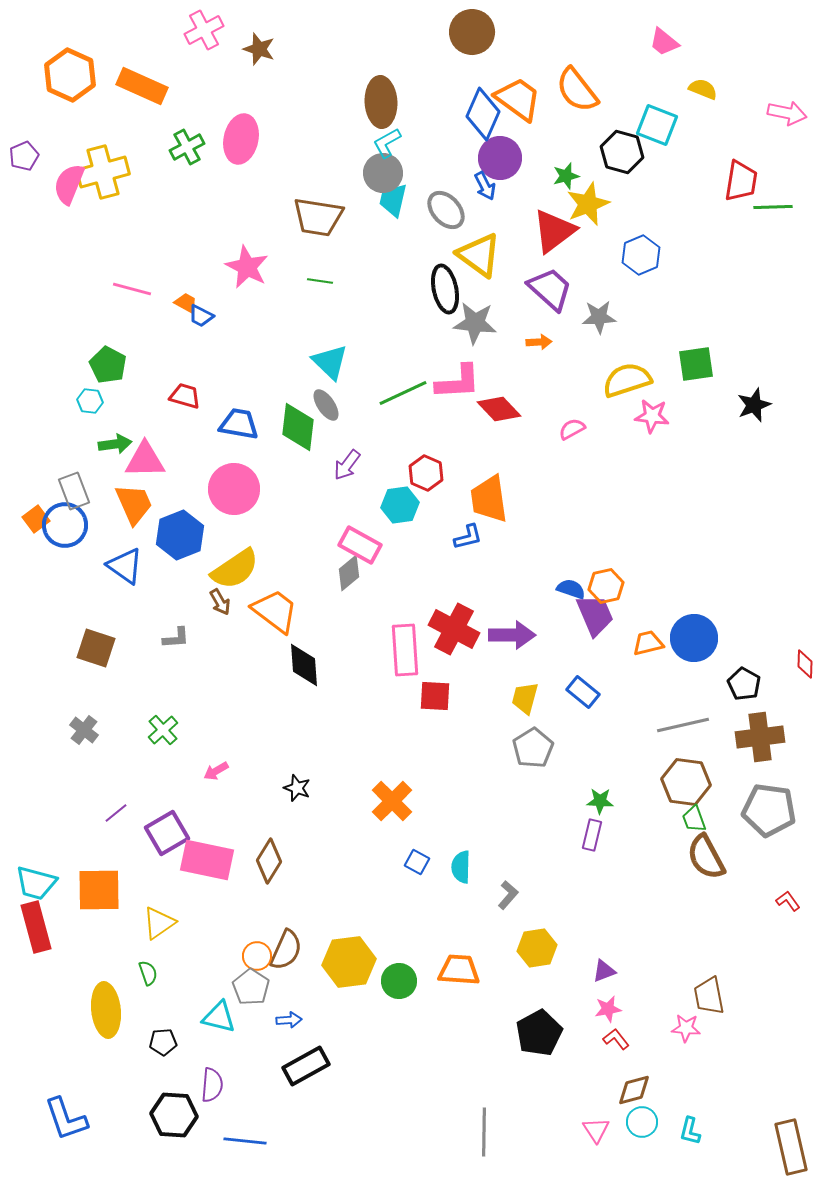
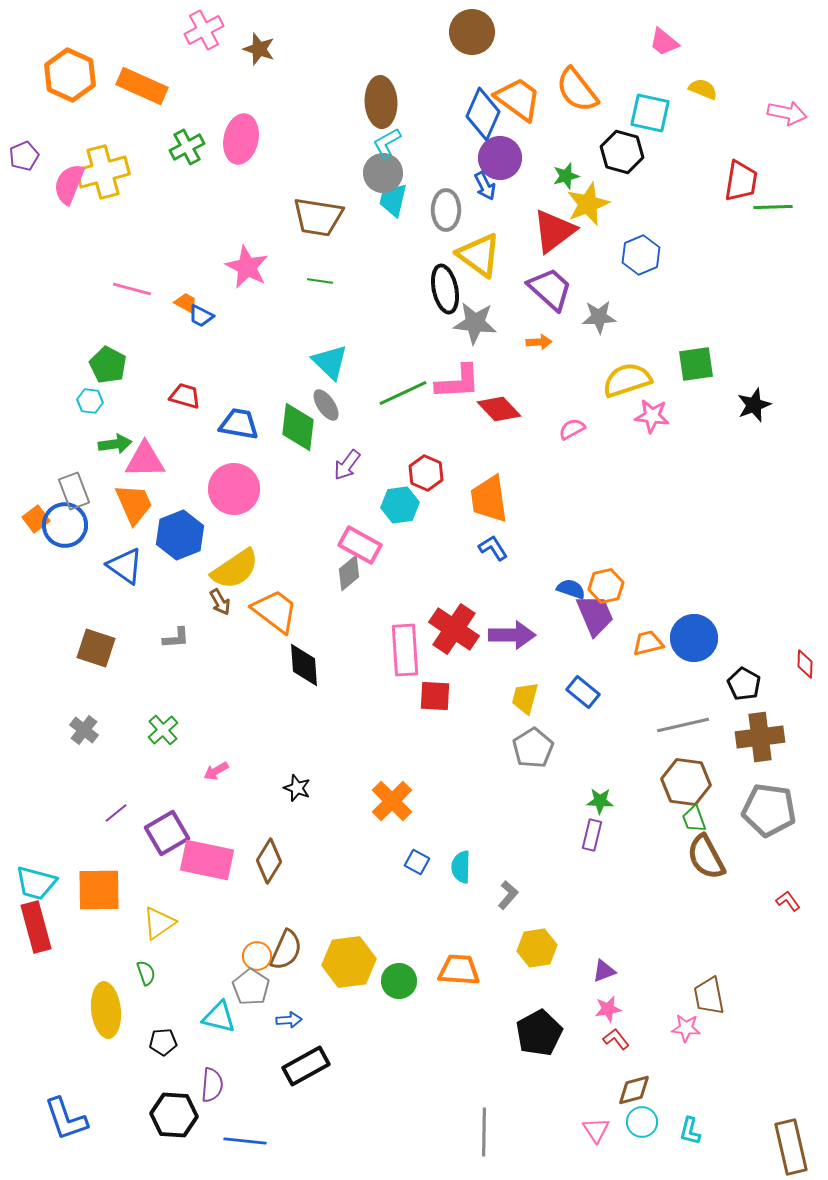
cyan square at (657, 125): moved 7 px left, 12 px up; rotated 9 degrees counterclockwise
gray ellipse at (446, 210): rotated 42 degrees clockwise
blue L-shape at (468, 537): moved 25 px right, 11 px down; rotated 108 degrees counterclockwise
red cross at (454, 629): rotated 6 degrees clockwise
green semicircle at (148, 973): moved 2 px left
